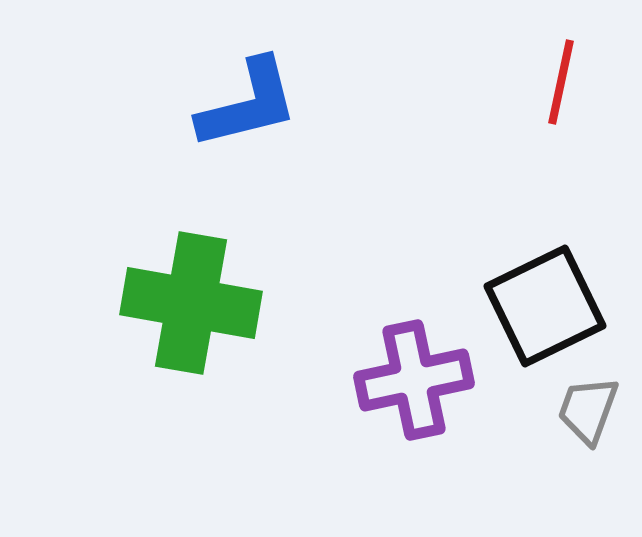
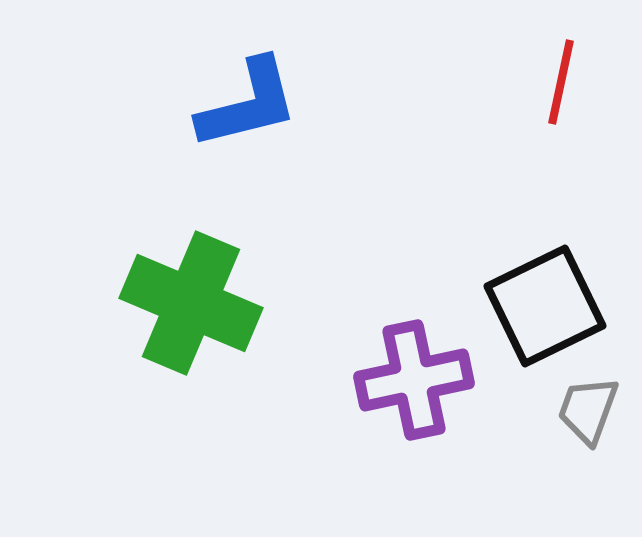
green cross: rotated 13 degrees clockwise
